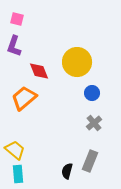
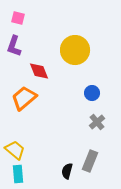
pink square: moved 1 px right, 1 px up
yellow circle: moved 2 px left, 12 px up
gray cross: moved 3 px right, 1 px up
